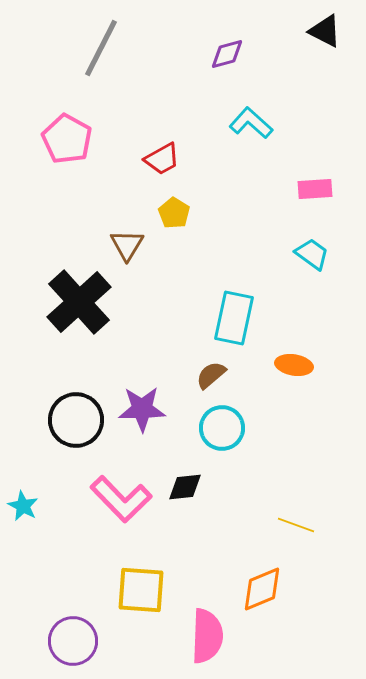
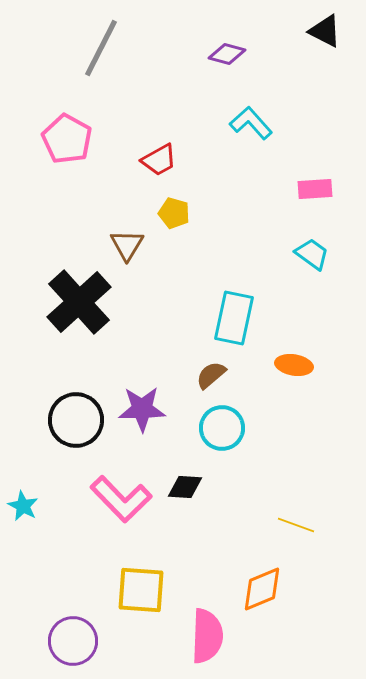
purple diamond: rotated 30 degrees clockwise
cyan L-shape: rotated 6 degrees clockwise
red trapezoid: moved 3 px left, 1 px down
yellow pentagon: rotated 16 degrees counterclockwise
black diamond: rotated 9 degrees clockwise
